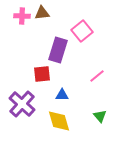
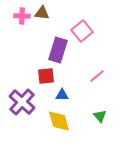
brown triangle: rotated 14 degrees clockwise
red square: moved 4 px right, 2 px down
purple cross: moved 2 px up
